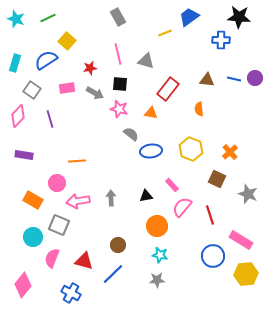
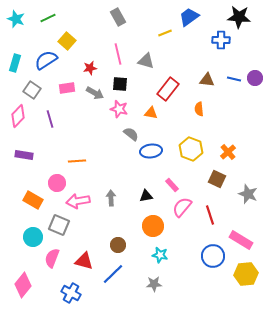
orange cross at (230, 152): moved 2 px left
orange circle at (157, 226): moved 4 px left
gray star at (157, 280): moved 3 px left, 4 px down
